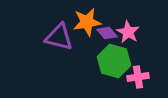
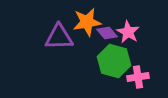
purple triangle: rotated 16 degrees counterclockwise
